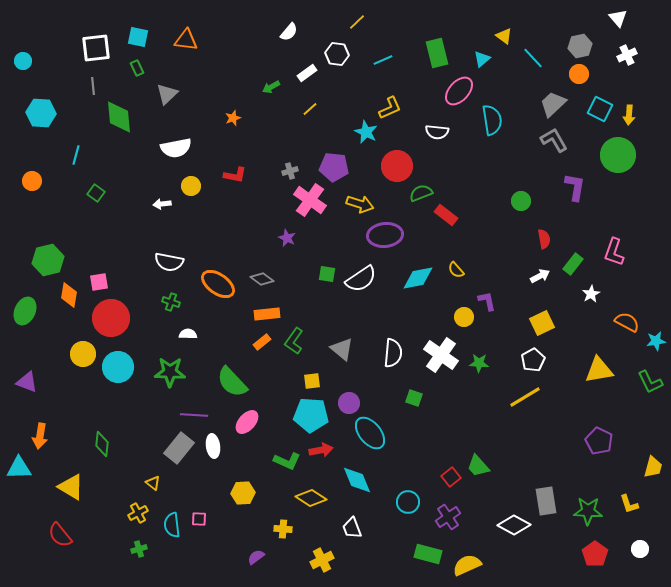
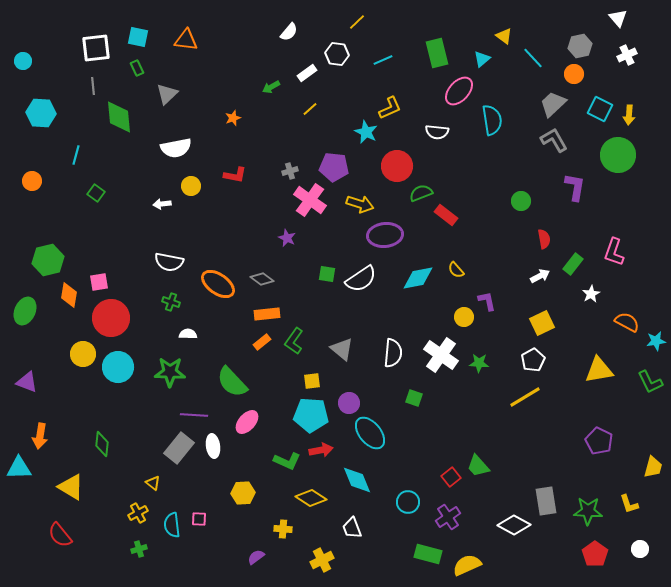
orange circle at (579, 74): moved 5 px left
